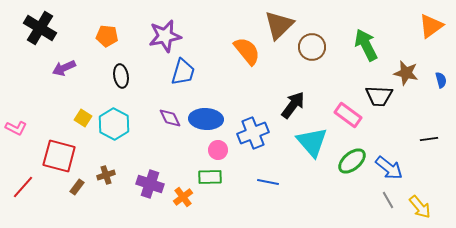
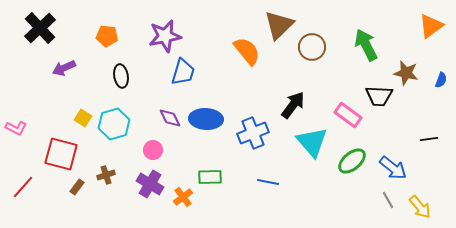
black cross: rotated 16 degrees clockwise
blue semicircle: rotated 35 degrees clockwise
cyan hexagon: rotated 16 degrees clockwise
pink circle: moved 65 px left
red square: moved 2 px right, 2 px up
blue arrow: moved 4 px right
purple cross: rotated 12 degrees clockwise
